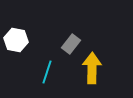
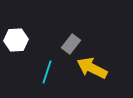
white hexagon: rotated 15 degrees counterclockwise
yellow arrow: rotated 64 degrees counterclockwise
